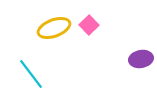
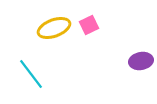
pink square: rotated 18 degrees clockwise
purple ellipse: moved 2 px down
